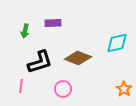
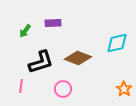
green arrow: rotated 24 degrees clockwise
black L-shape: moved 1 px right
